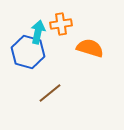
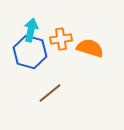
orange cross: moved 15 px down
cyan arrow: moved 7 px left, 2 px up
blue hexagon: moved 2 px right
